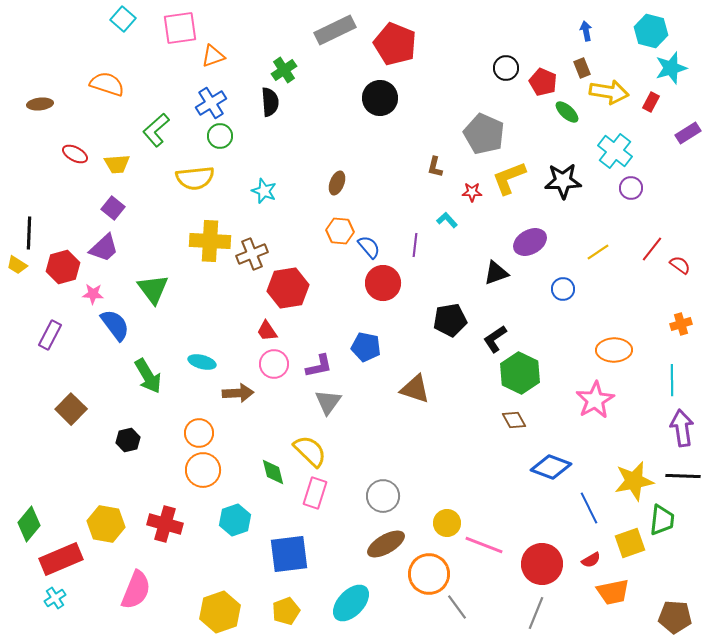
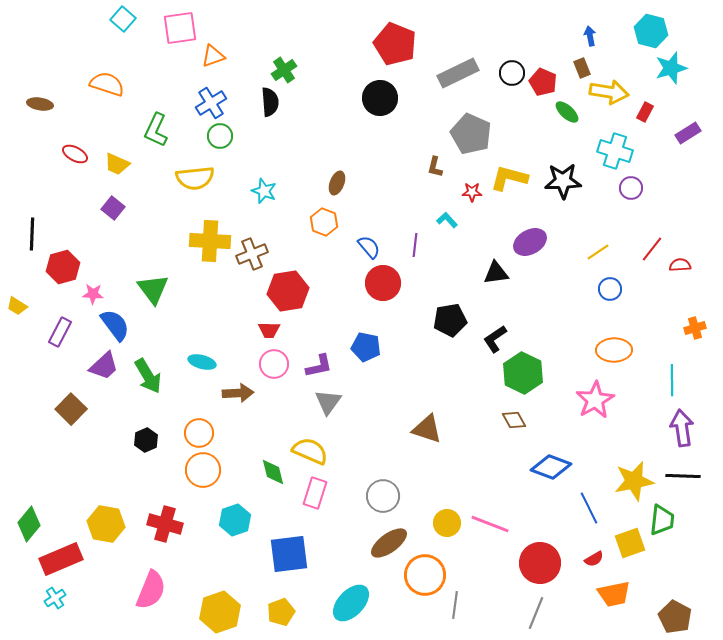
gray rectangle at (335, 30): moved 123 px right, 43 px down
blue arrow at (586, 31): moved 4 px right, 5 px down
black circle at (506, 68): moved 6 px right, 5 px down
red rectangle at (651, 102): moved 6 px left, 10 px down
brown ellipse at (40, 104): rotated 15 degrees clockwise
green L-shape at (156, 130): rotated 24 degrees counterclockwise
gray pentagon at (484, 134): moved 13 px left
cyan cross at (615, 151): rotated 20 degrees counterclockwise
yellow trapezoid at (117, 164): rotated 28 degrees clockwise
yellow L-shape at (509, 178): rotated 36 degrees clockwise
orange hexagon at (340, 231): moved 16 px left, 9 px up; rotated 16 degrees clockwise
black line at (29, 233): moved 3 px right, 1 px down
purple trapezoid at (104, 248): moved 118 px down
yellow trapezoid at (17, 265): moved 41 px down
red semicircle at (680, 265): rotated 40 degrees counterclockwise
black triangle at (496, 273): rotated 12 degrees clockwise
red hexagon at (288, 288): moved 3 px down
blue circle at (563, 289): moved 47 px right
orange cross at (681, 324): moved 14 px right, 4 px down
red trapezoid at (267, 331): moved 2 px right, 1 px up; rotated 55 degrees counterclockwise
purple rectangle at (50, 335): moved 10 px right, 3 px up
green hexagon at (520, 373): moved 3 px right
brown triangle at (415, 389): moved 12 px right, 40 px down
black hexagon at (128, 440): moved 18 px right; rotated 10 degrees counterclockwise
yellow semicircle at (310, 451): rotated 21 degrees counterclockwise
brown ellipse at (386, 544): moved 3 px right, 1 px up; rotated 6 degrees counterclockwise
pink line at (484, 545): moved 6 px right, 21 px up
red semicircle at (591, 560): moved 3 px right, 1 px up
red circle at (542, 564): moved 2 px left, 1 px up
orange circle at (429, 574): moved 4 px left, 1 px down
pink semicircle at (136, 590): moved 15 px right
orange trapezoid at (613, 592): moved 1 px right, 2 px down
gray line at (457, 607): moved 2 px left, 2 px up; rotated 44 degrees clockwise
yellow pentagon at (286, 611): moved 5 px left, 1 px down
brown pentagon at (675, 617): rotated 24 degrees clockwise
